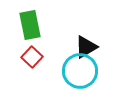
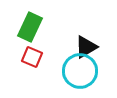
green rectangle: moved 2 px down; rotated 36 degrees clockwise
red square: rotated 20 degrees counterclockwise
